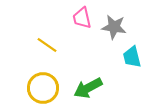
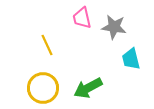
yellow line: rotated 30 degrees clockwise
cyan trapezoid: moved 1 px left, 2 px down
